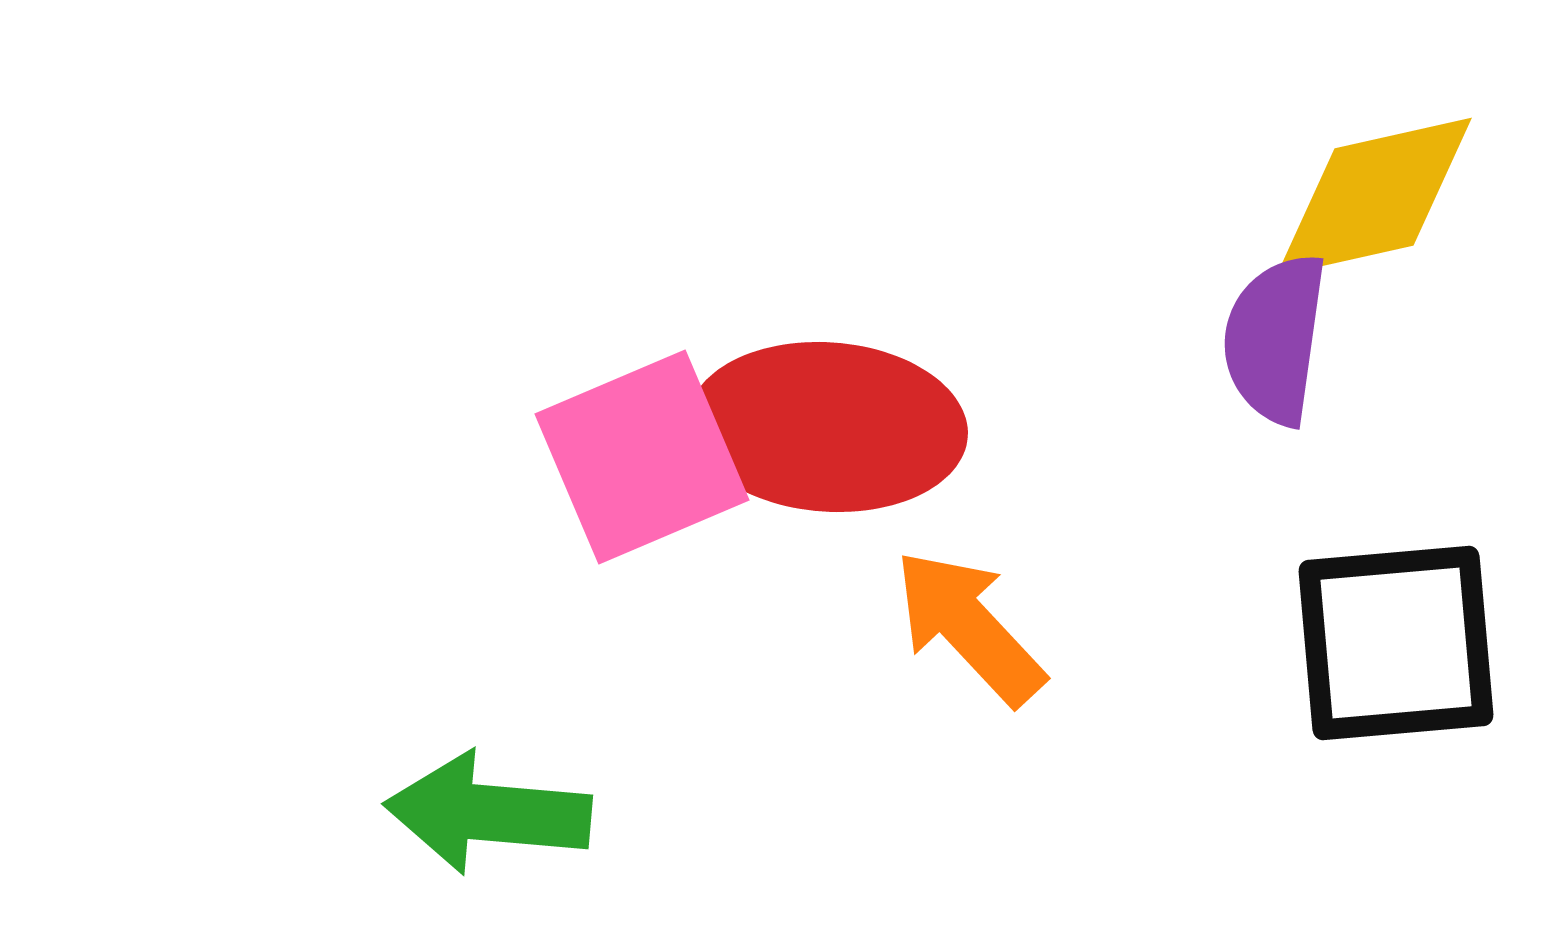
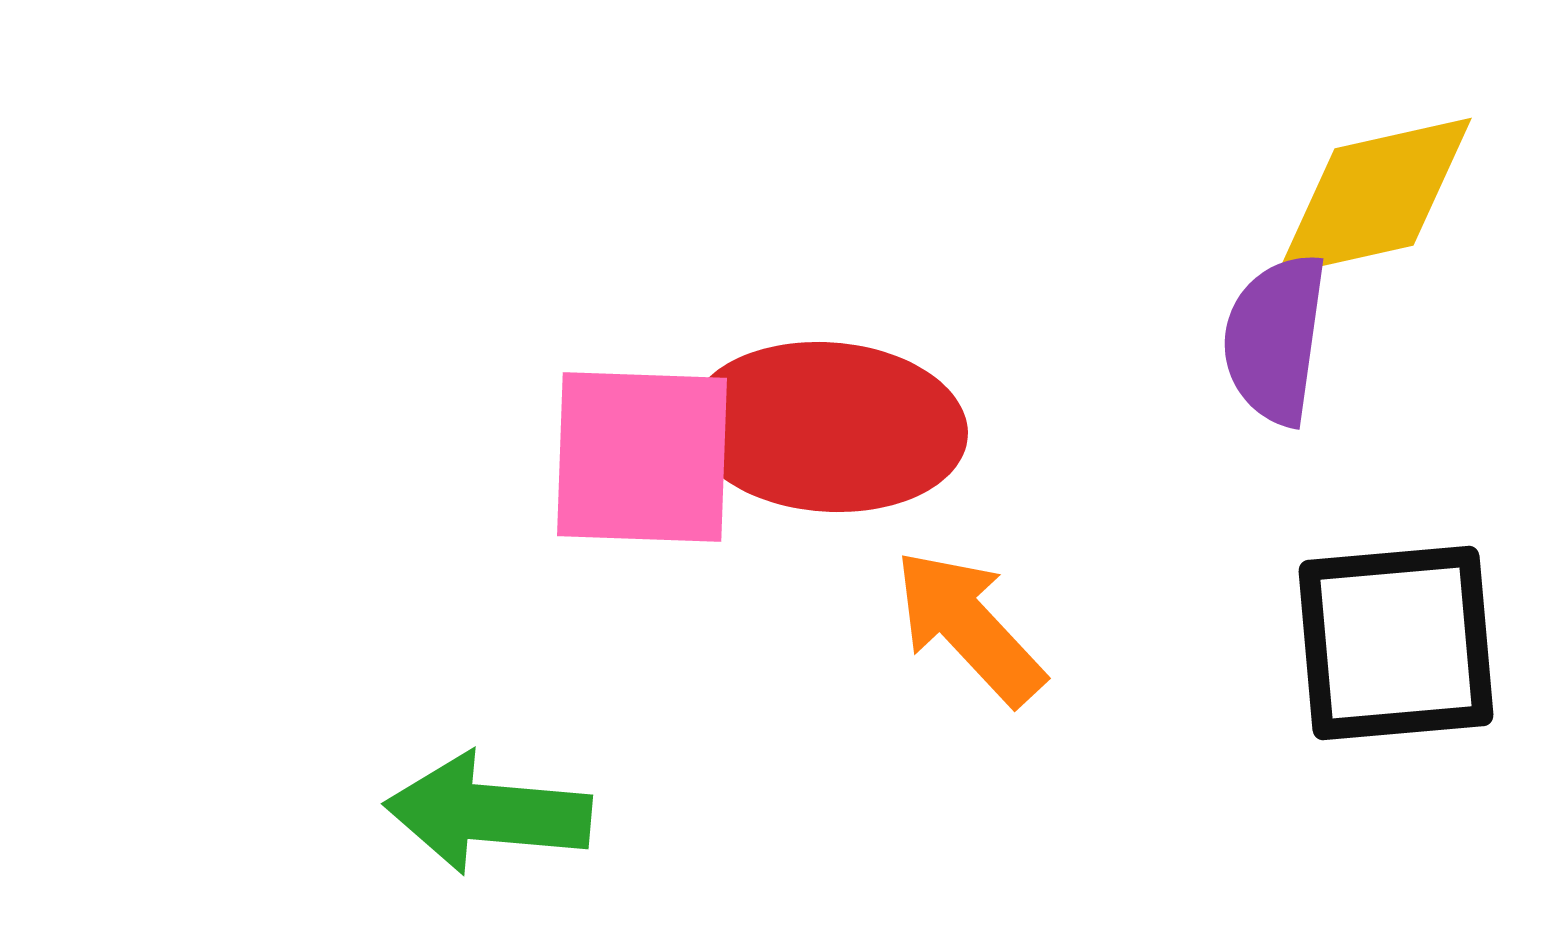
pink square: rotated 25 degrees clockwise
